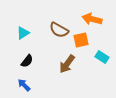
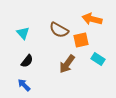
cyan triangle: rotated 40 degrees counterclockwise
cyan rectangle: moved 4 px left, 2 px down
